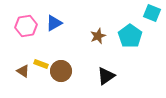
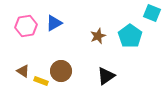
yellow rectangle: moved 17 px down
